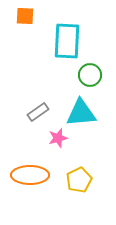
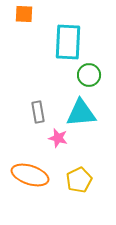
orange square: moved 1 px left, 2 px up
cyan rectangle: moved 1 px right, 1 px down
green circle: moved 1 px left
gray rectangle: rotated 65 degrees counterclockwise
pink star: rotated 30 degrees clockwise
orange ellipse: rotated 18 degrees clockwise
